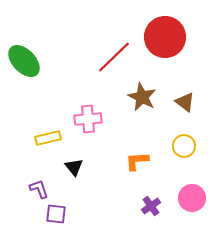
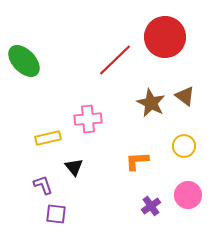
red line: moved 1 px right, 3 px down
brown star: moved 9 px right, 6 px down
brown triangle: moved 6 px up
purple L-shape: moved 4 px right, 4 px up
pink circle: moved 4 px left, 3 px up
